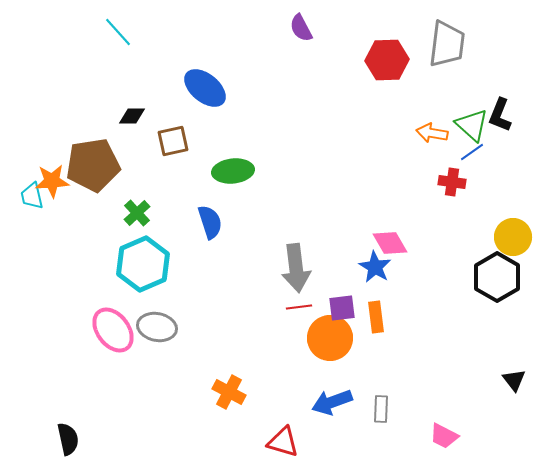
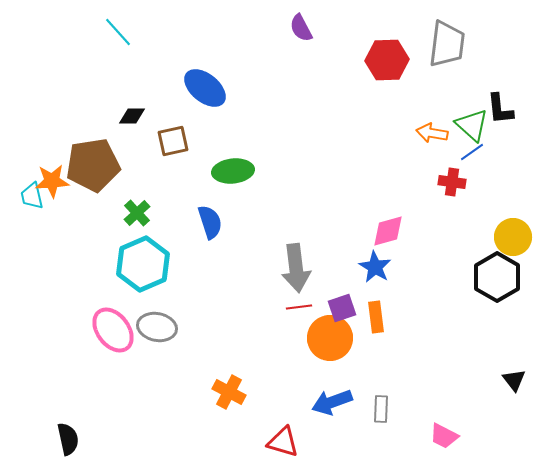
black L-shape: moved 6 px up; rotated 28 degrees counterclockwise
pink diamond: moved 2 px left, 12 px up; rotated 75 degrees counterclockwise
purple square: rotated 12 degrees counterclockwise
